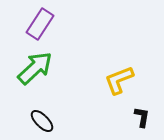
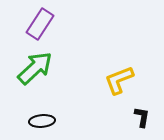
black ellipse: rotated 50 degrees counterclockwise
